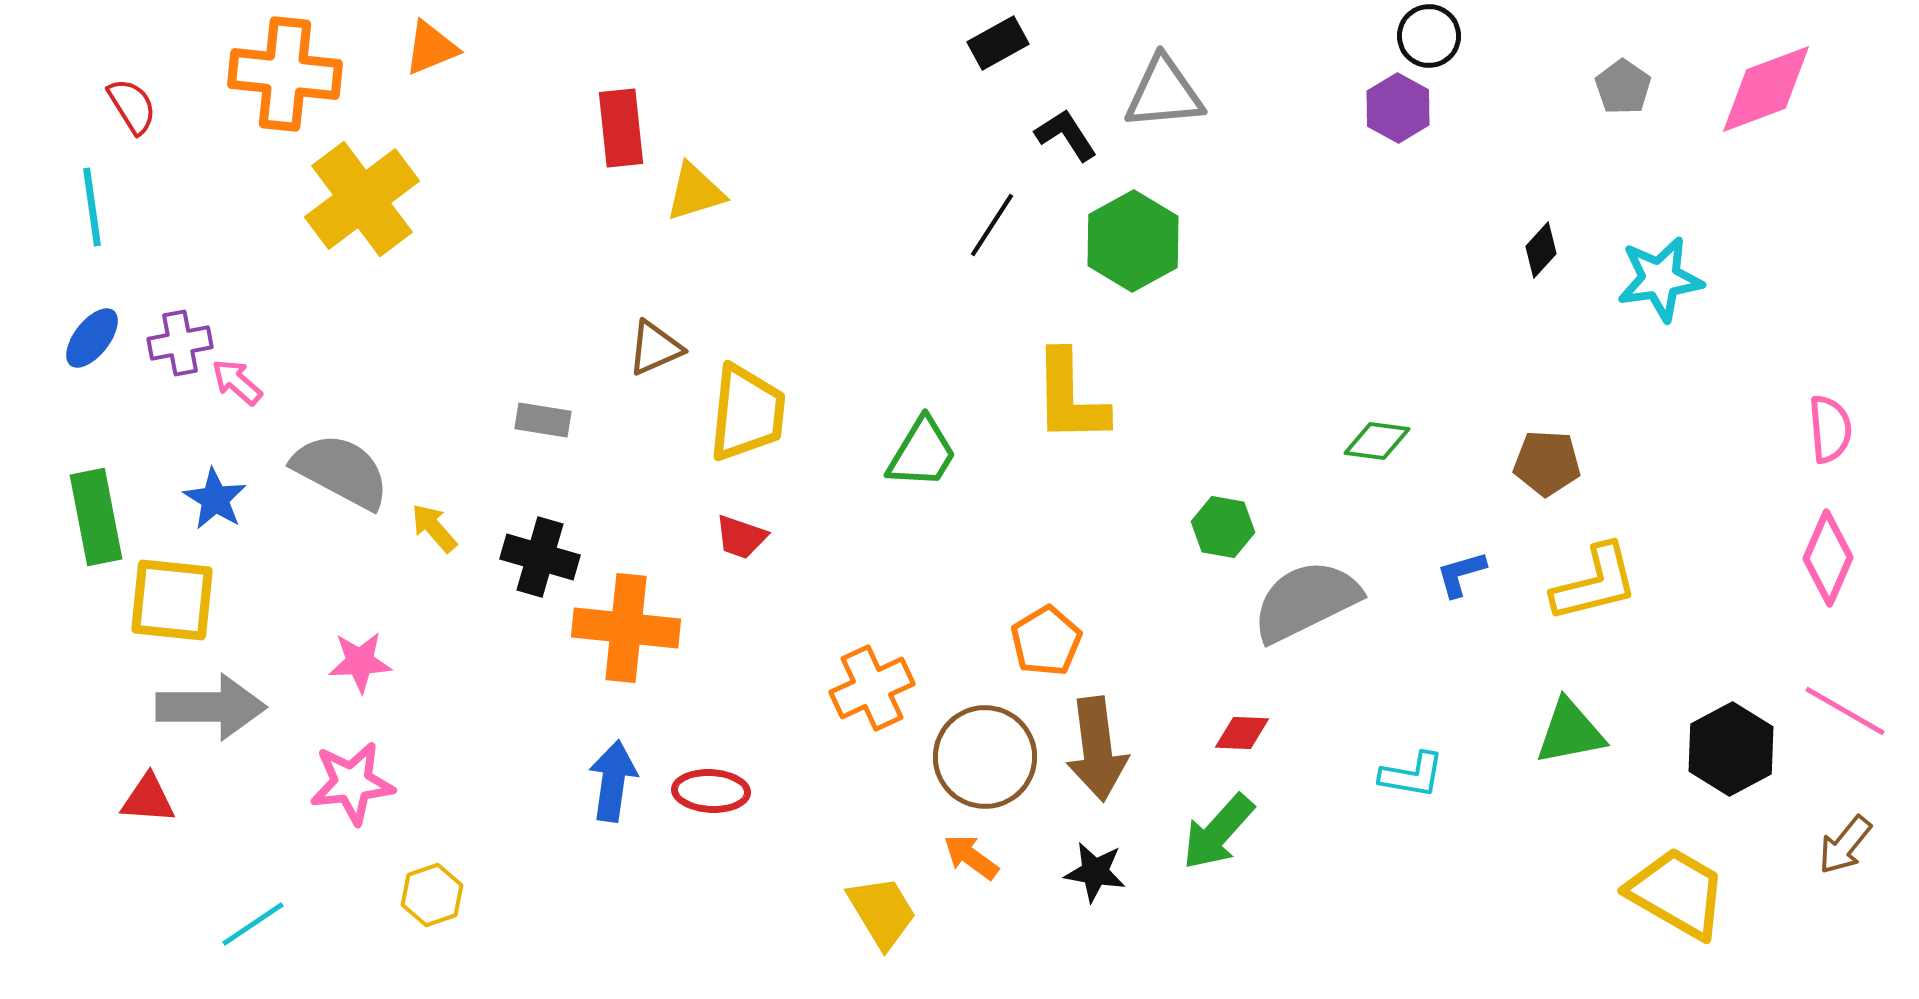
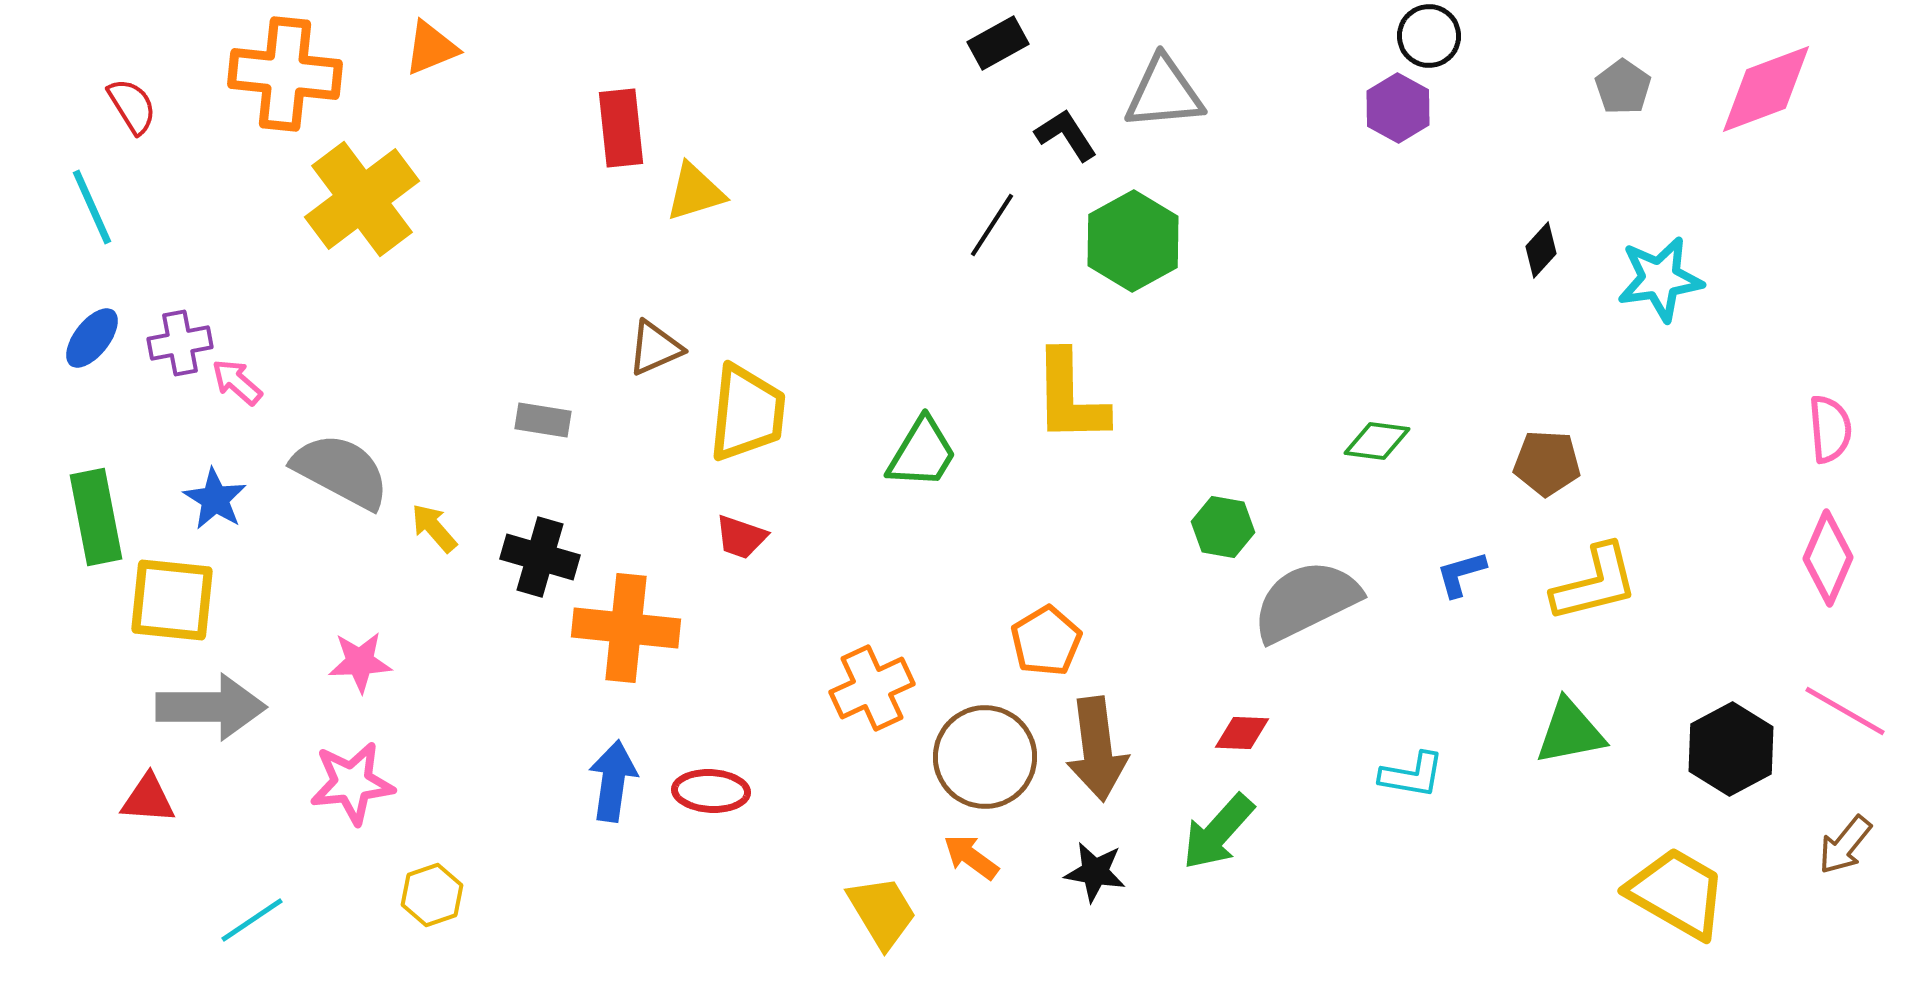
cyan line at (92, 207): rotated 16 degrees counterclockwise
cyan line at (253, 924): moved 1 px left, 4 px up
